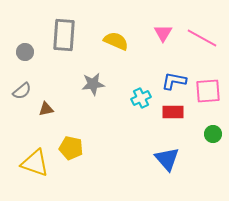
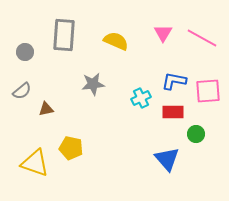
green circle: moved 17 px left
